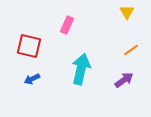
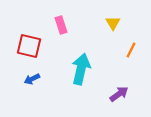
yellow triangle: moved 14 px left, 11 px down
pink rectangle: moved 6 px left; rotated 42 degrees counterclockwise
orange line: rotated 28 degrees counterclockwise
purple arrow: moved 5 px left, 14 px down
